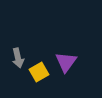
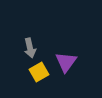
gray arrow: moved 12 px right, 10 px up
